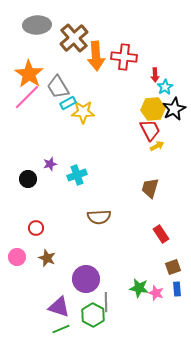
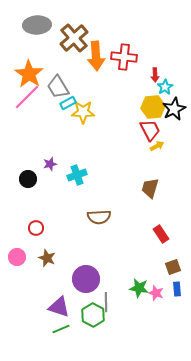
yellow hexagon: moved 2 px up
